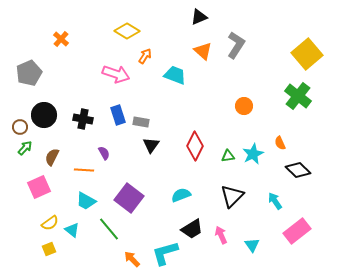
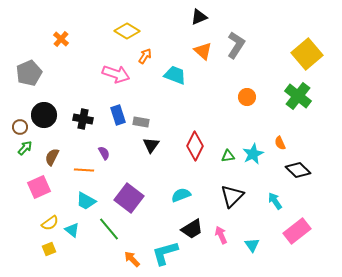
orange circle at (244, 106): moved 3 px right, 9 px up
